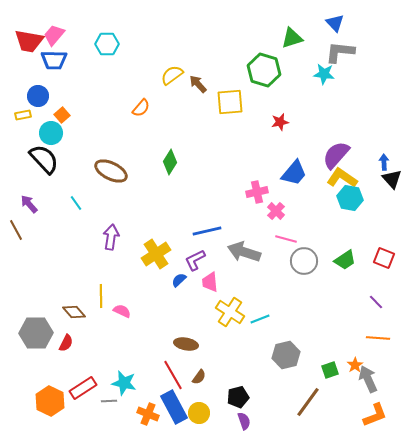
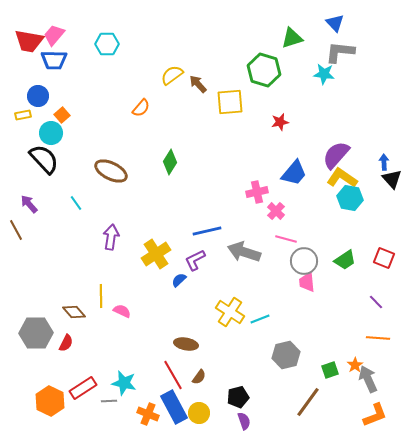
pink trapezoid at (210, 282): moved 97 px right
